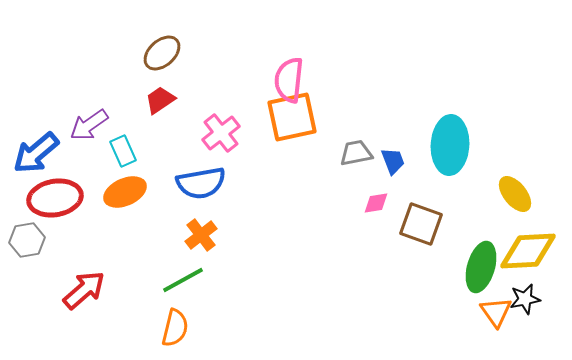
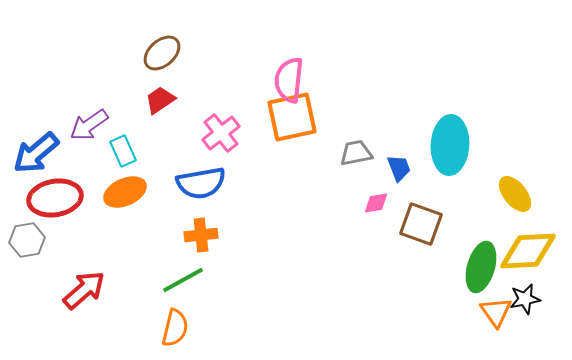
blue trapezoid: moved 6 px right, 7 px down
orange cross: rotated 32 degrees clockwise
